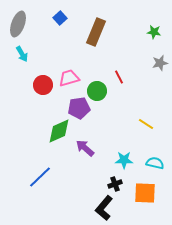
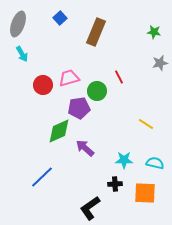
blue line: moved 2 px right
black cross: rotated 16 degrees clockwise
black L-shape: moved 14 px left; rotated 15 degrees clockwise
